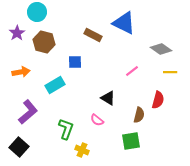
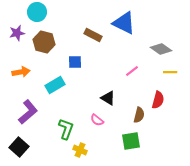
purple star: rotated 21 degrees clockwise
yellow cross: moved 2 px left
